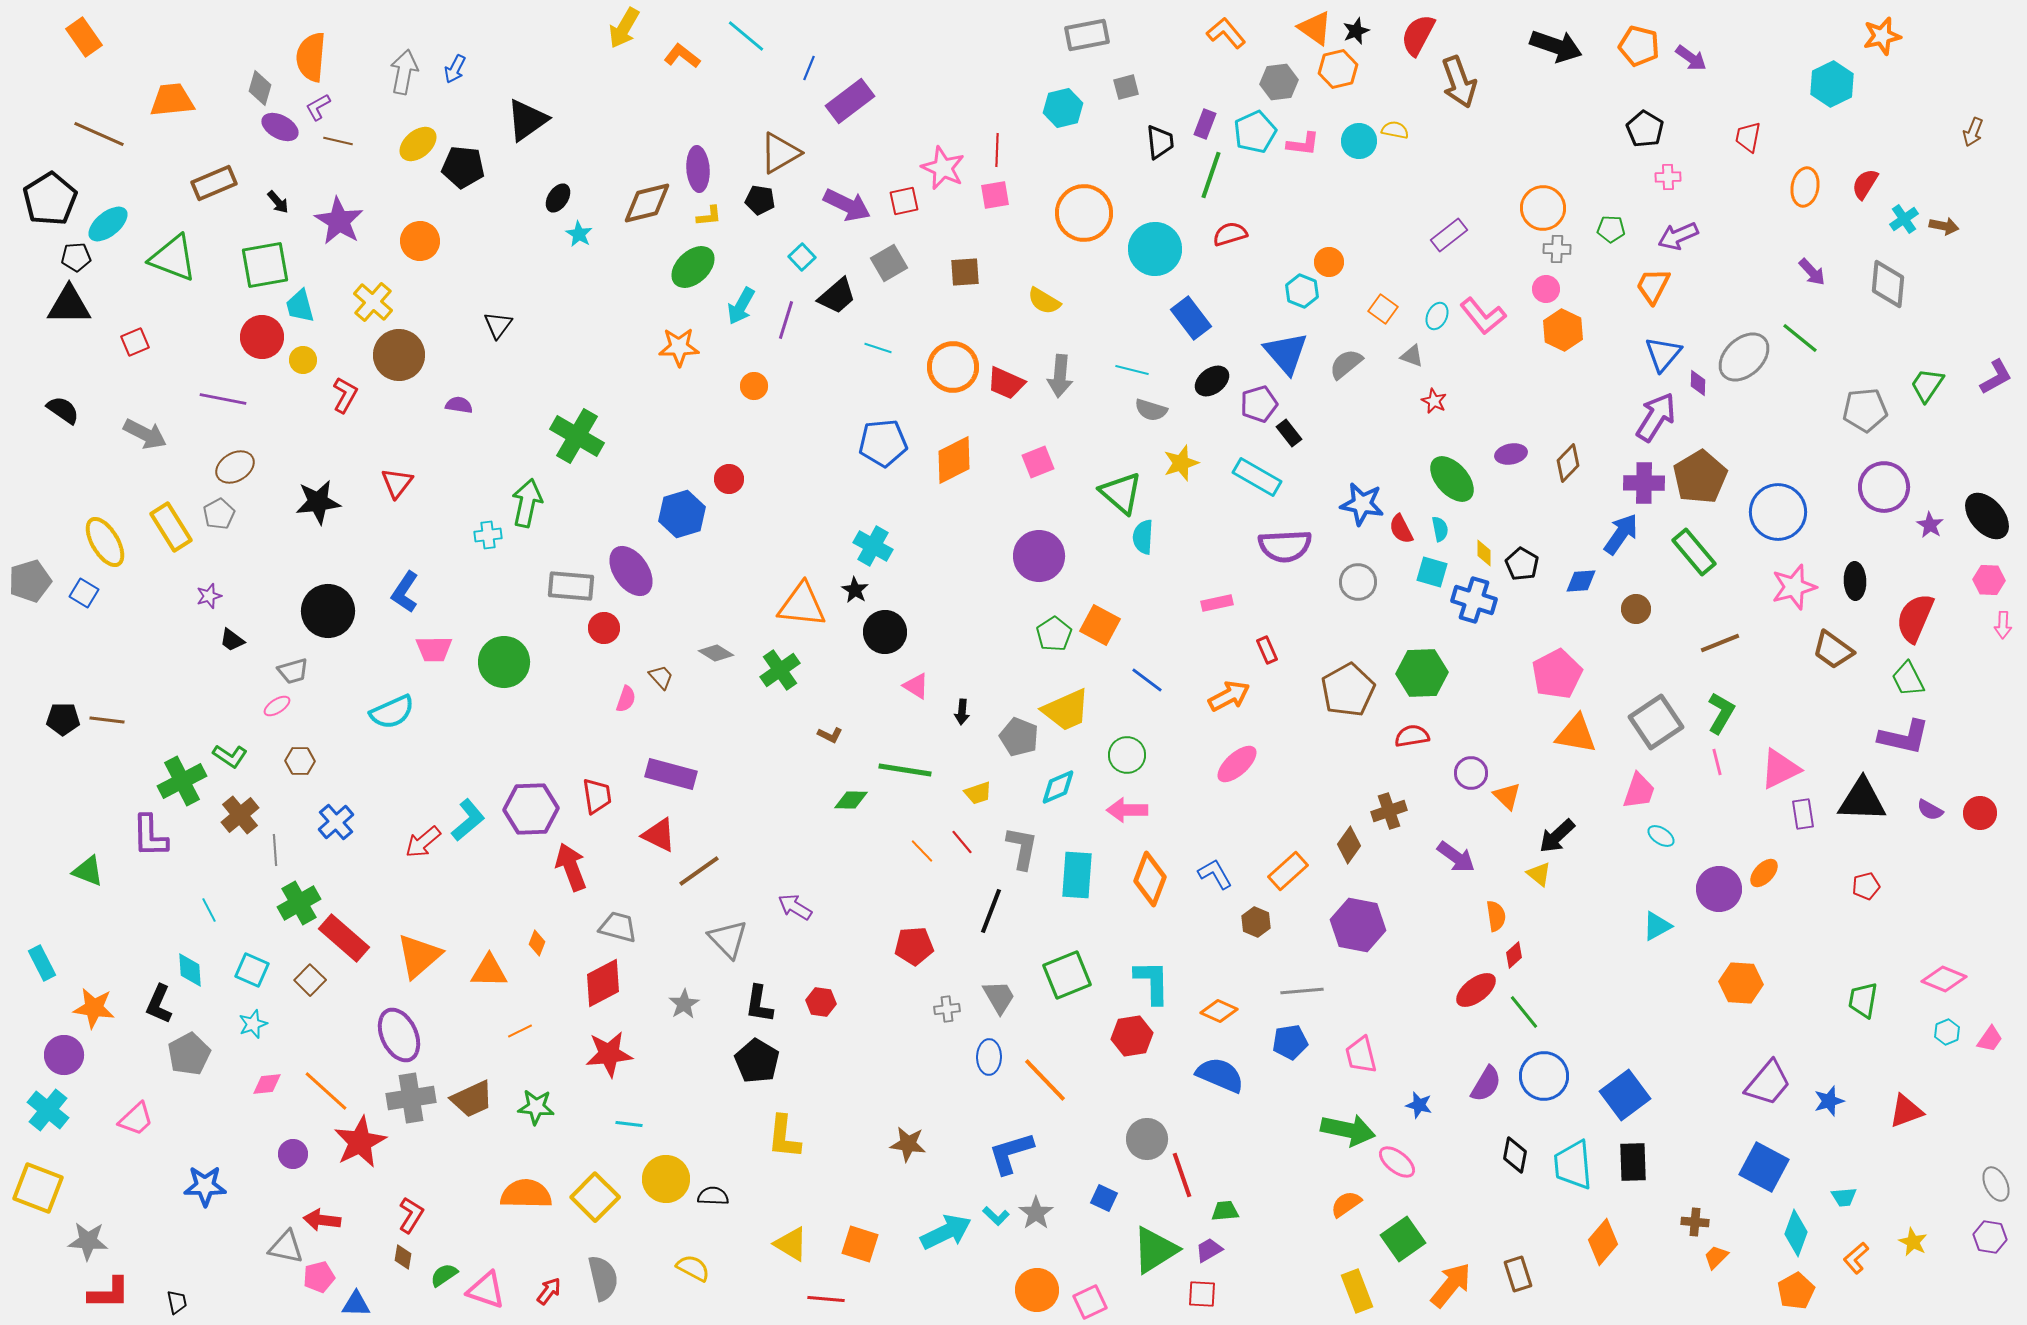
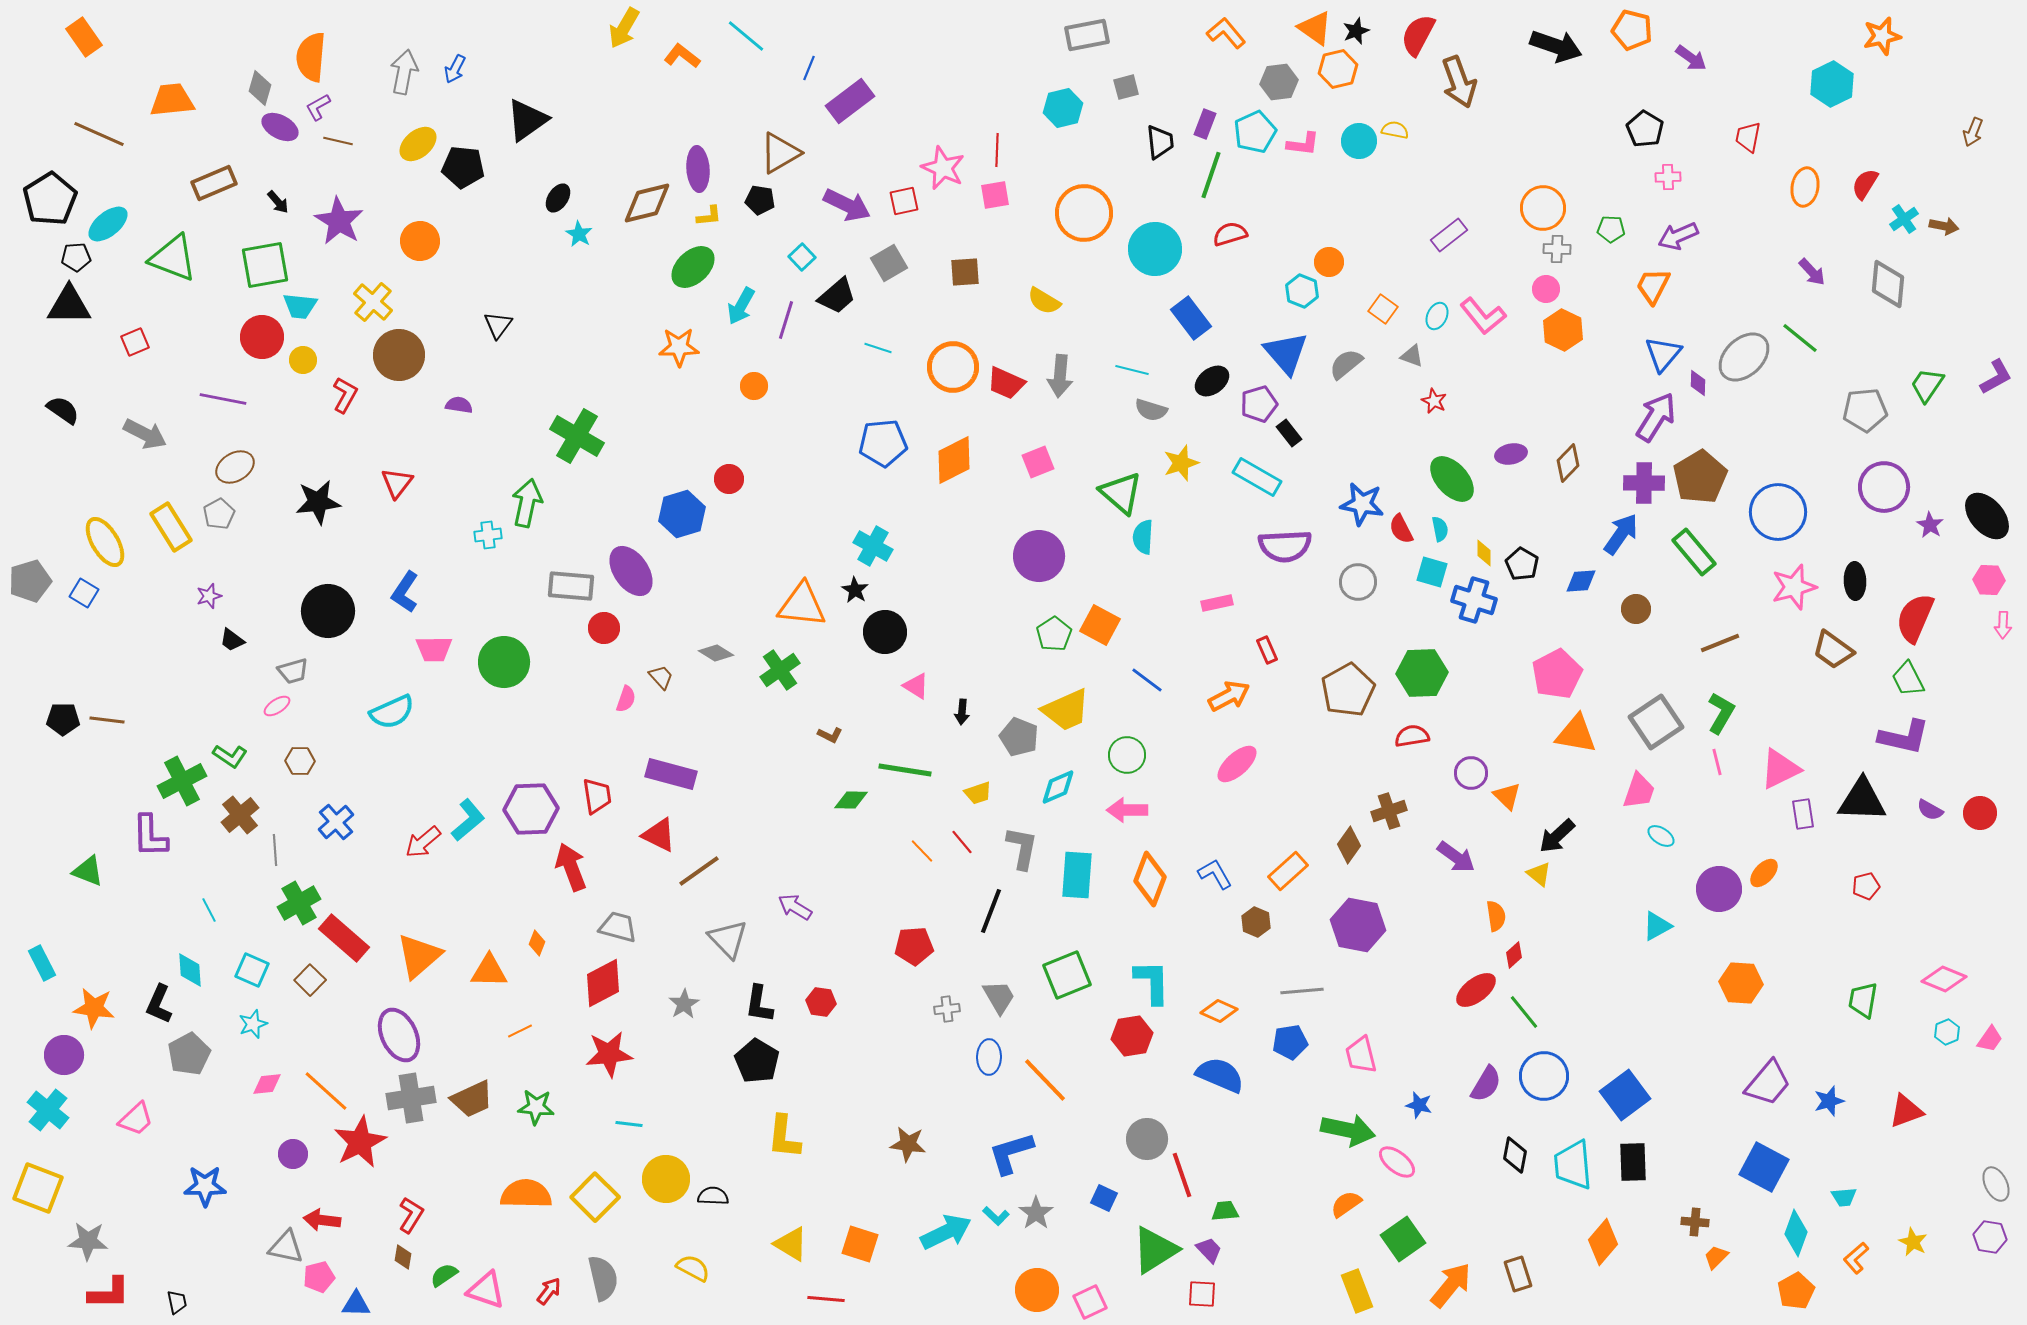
orange pentagon at (1639, 46): moved 7 px left, 16 px up
cyan trapezoid at (300, 306): rotated 69 degrees counterclockwise
purple trapezoid at (1209, 1250): rotated 76 degrees clockwise
